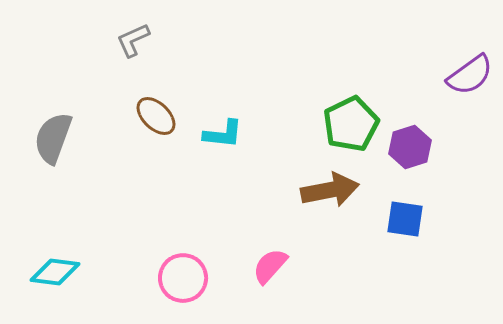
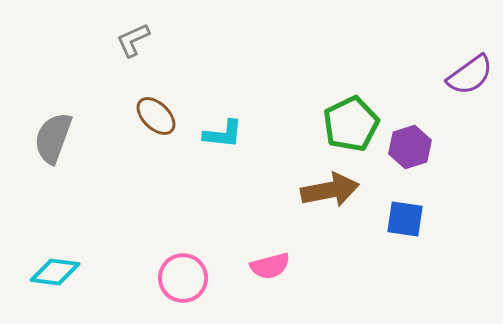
pink semicircle: rotated 147 degrees counterclockwise
